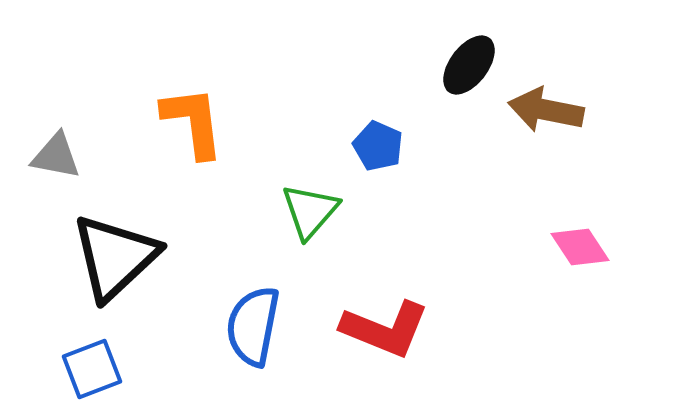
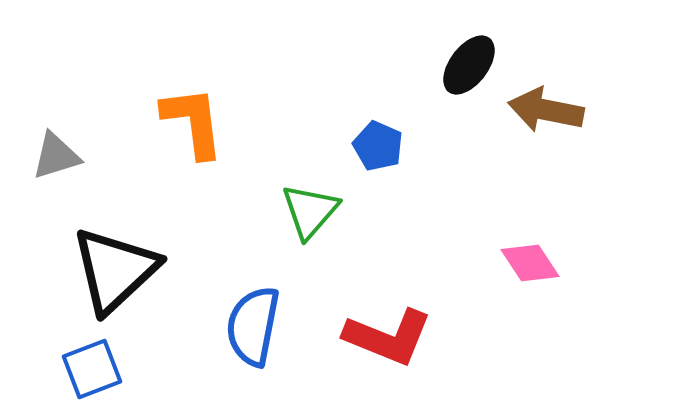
gray triangle: rotated 28 degrees counterclockwise
pink diamond: moved 50 px left, 16 px down
black triangle: moved 13 px down
red L-shape: moved 3 px right, 8 px down
